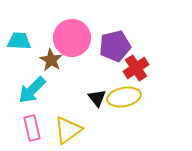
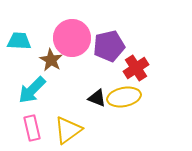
purple pentagon: moved 6 px left
black triangle: rotated 30 degrees counterclockwise
